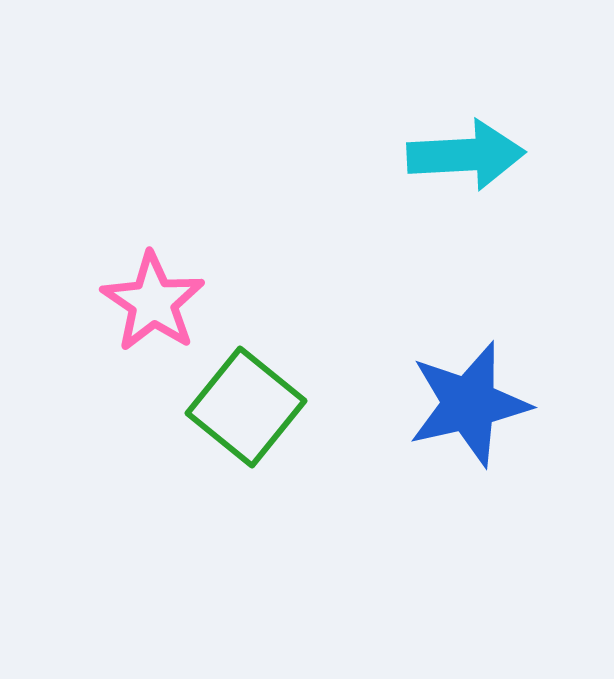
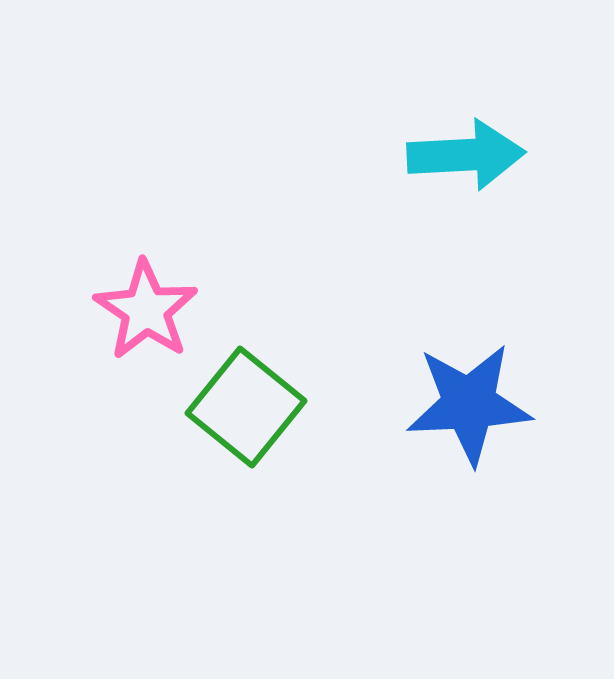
pink star: moved 7 px left, 8 px down
blue star: rotated 10 degrees clockwise
